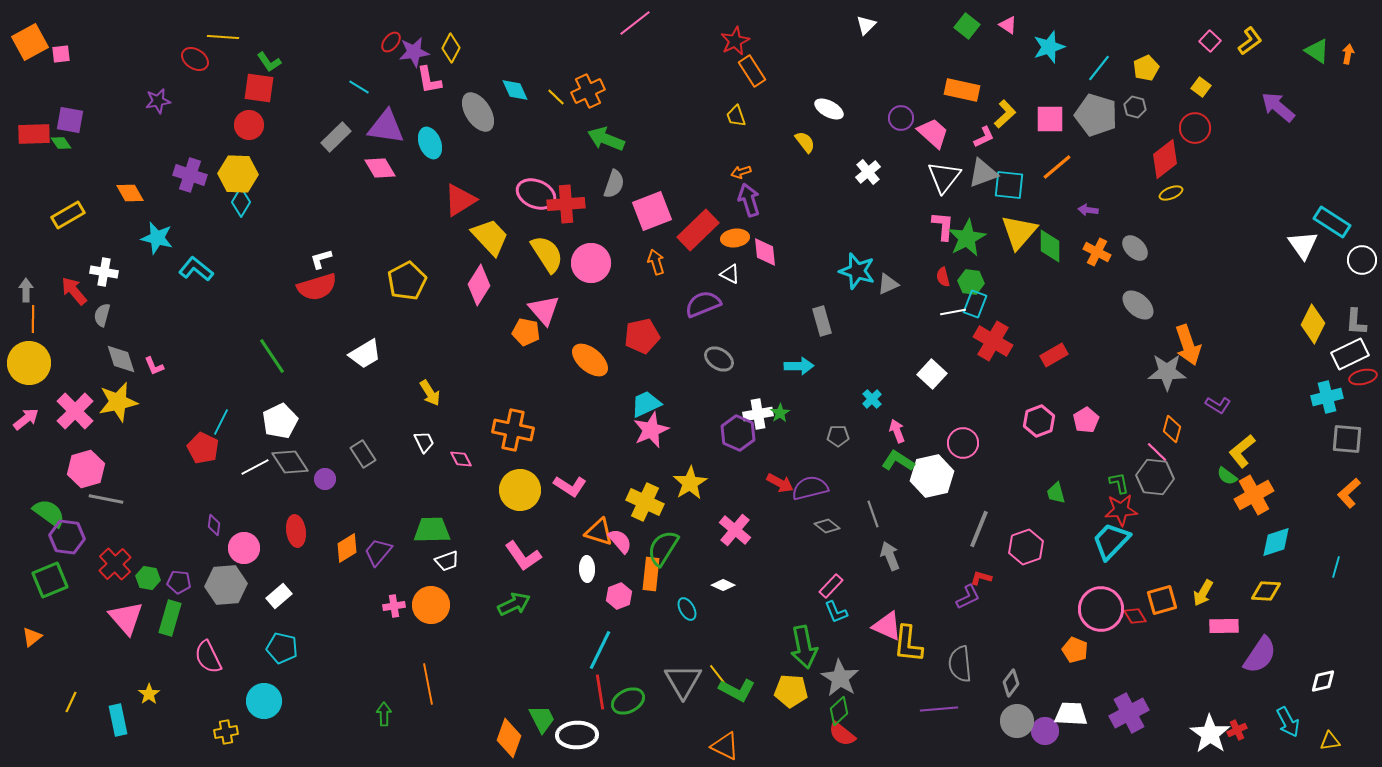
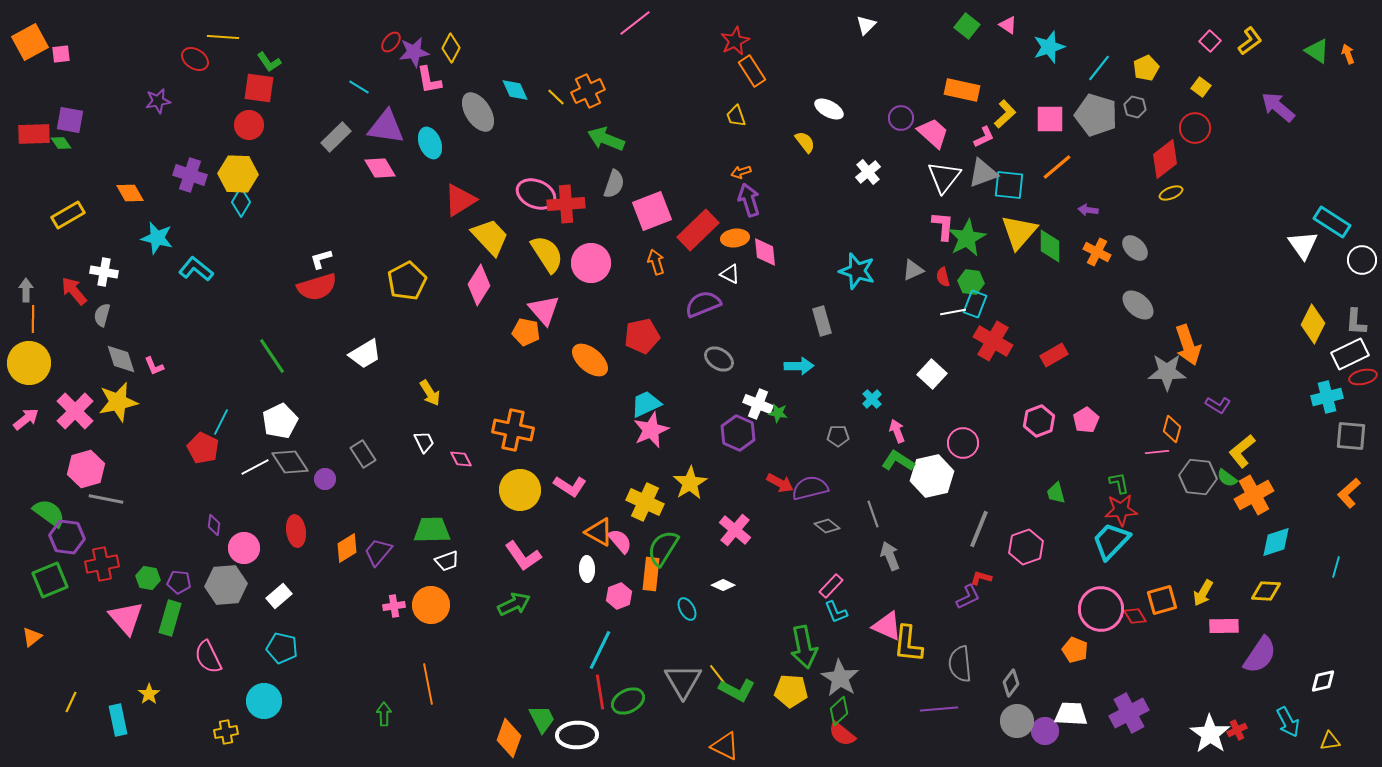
orange arrow at (1348, 54): rotated 30 degrees counterclockwise
gray triangle at (888, 284): moved 25 px right, 14 px up
green star at (780, 413): moved 2 px left; rotated 30 degrees counterclockwise
white cross at (758, 414): moved 10 px up; rotated 32 degrees clockwise
gray square at (1347, 439): moved 4 px right, 3 px up
pink line at (1157, 452): rotated 50 degrees counterclockwise
green semicircle at (1227, 476): moved 2 px down
gray hexagon at (1155, 477): moved 43 px right
orange triangle at (599, 532): rotated 12 degrees clockwise
red cross at (115, 564): moved 13 px left; rotated 32 degrees clockwise
